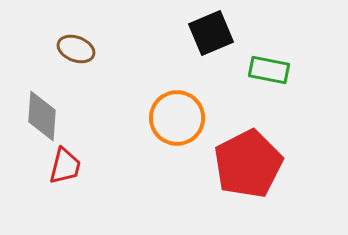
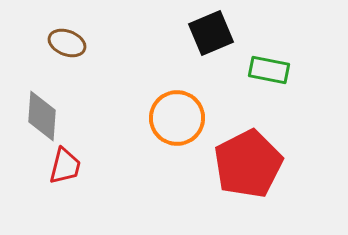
brown ellipse: moved 9 px left, 6 px up
